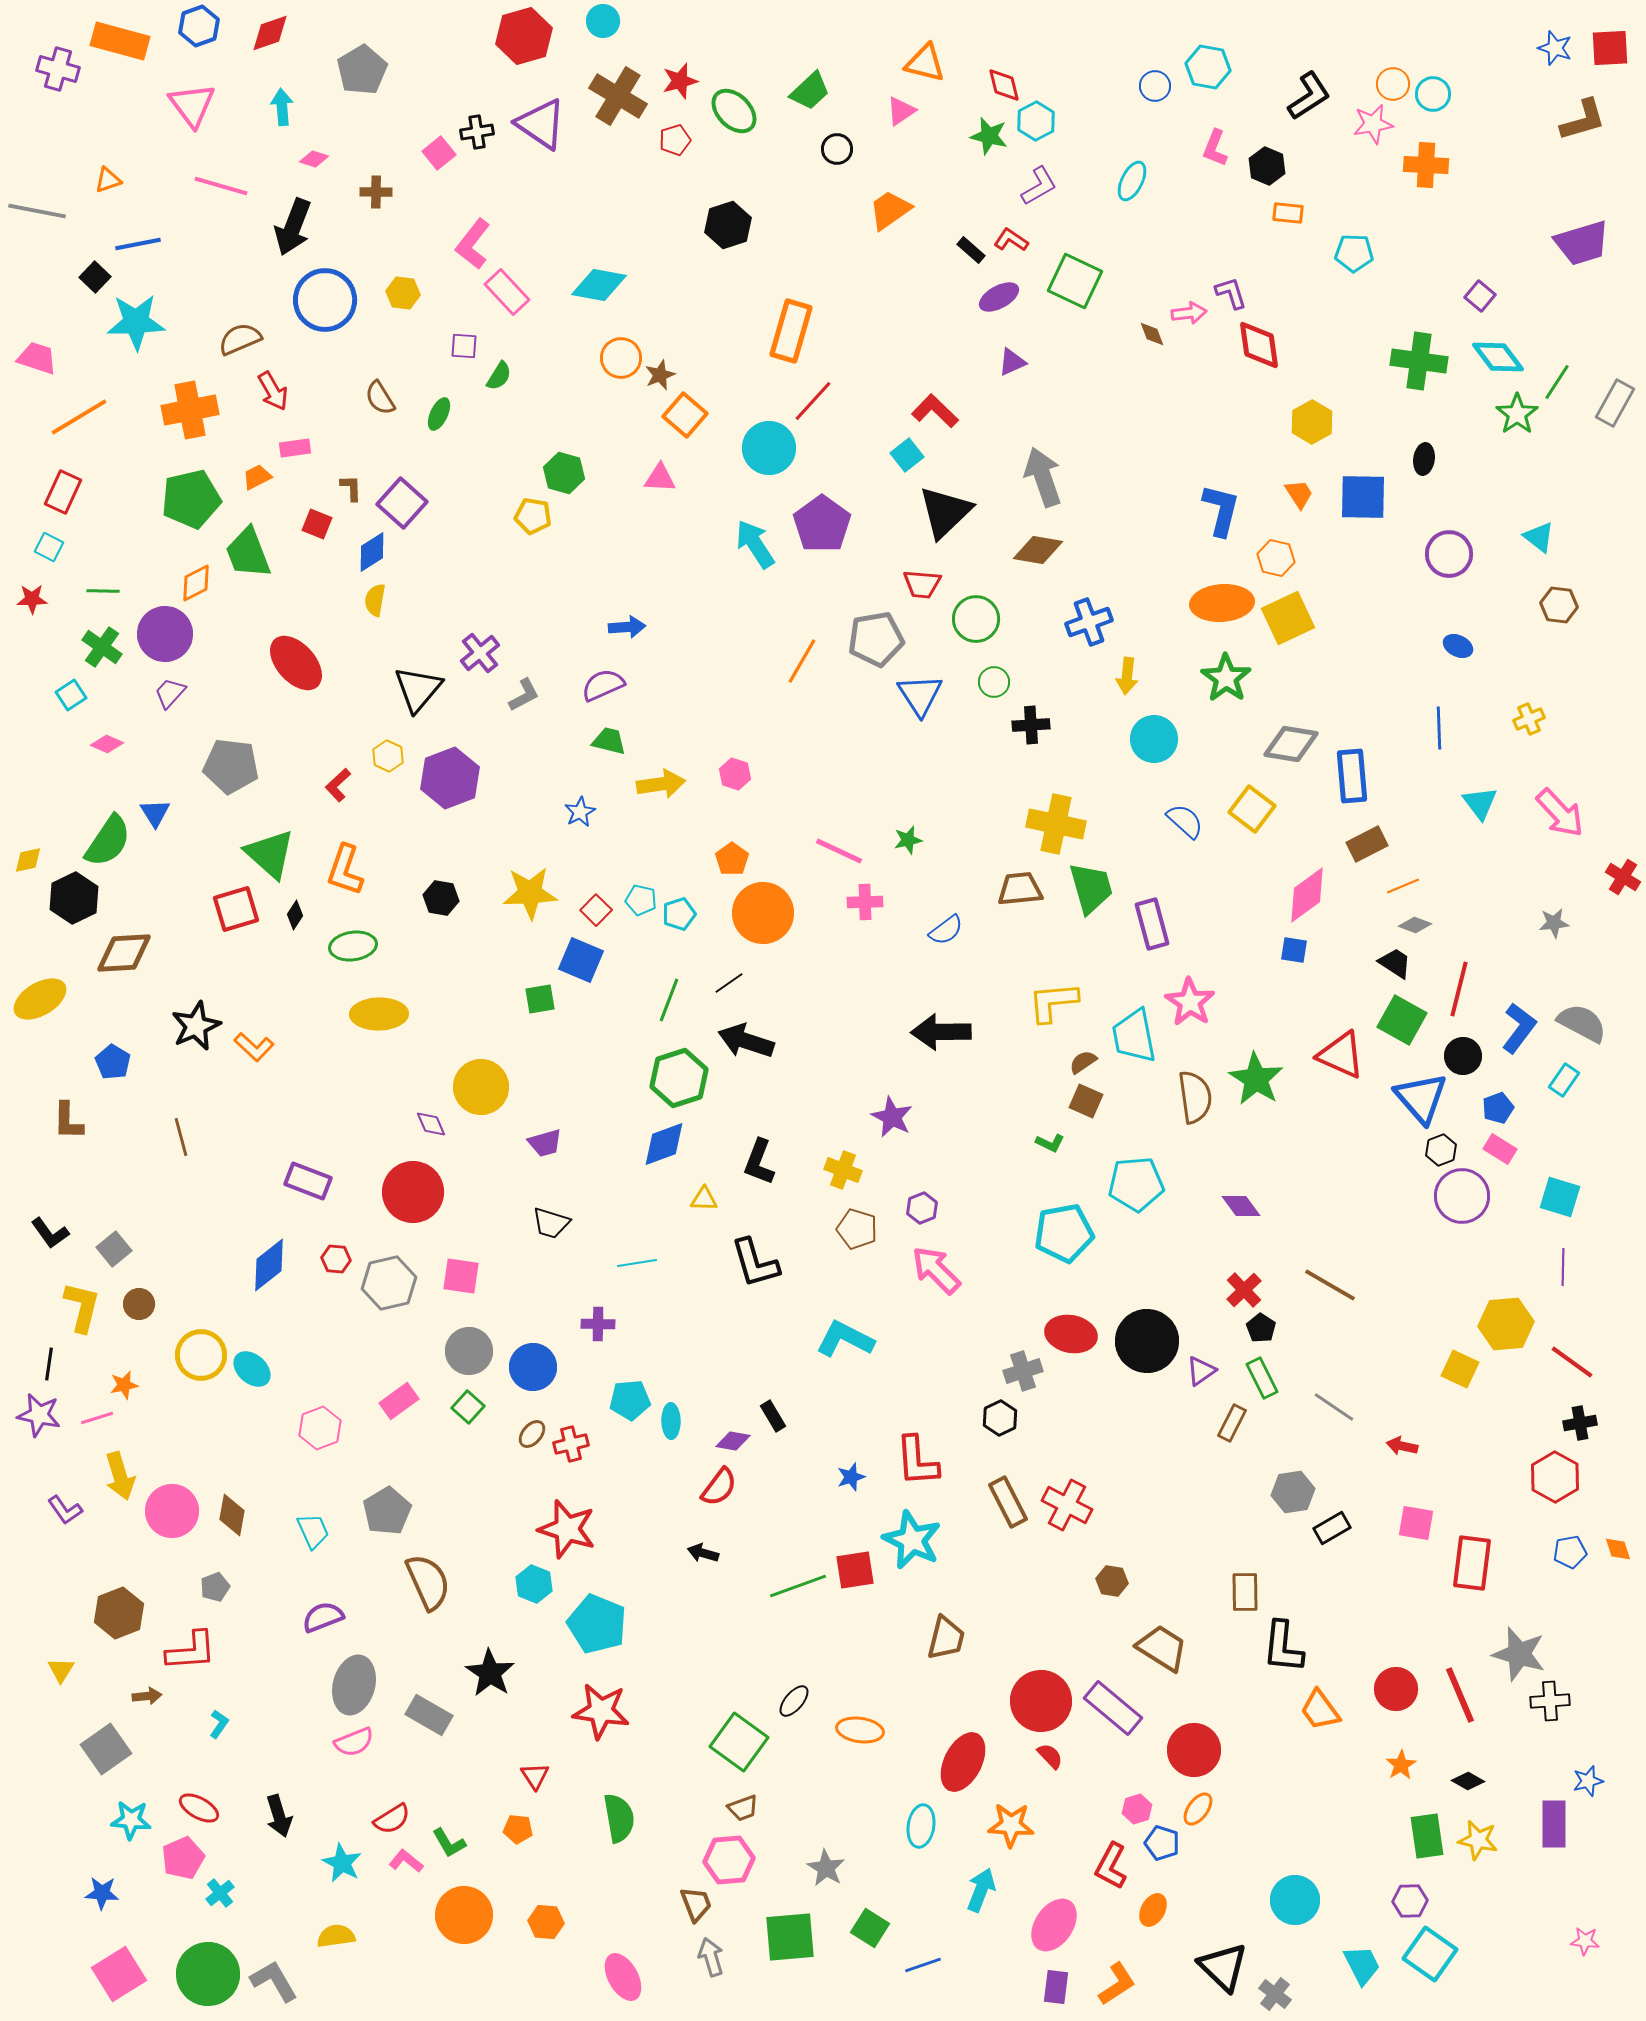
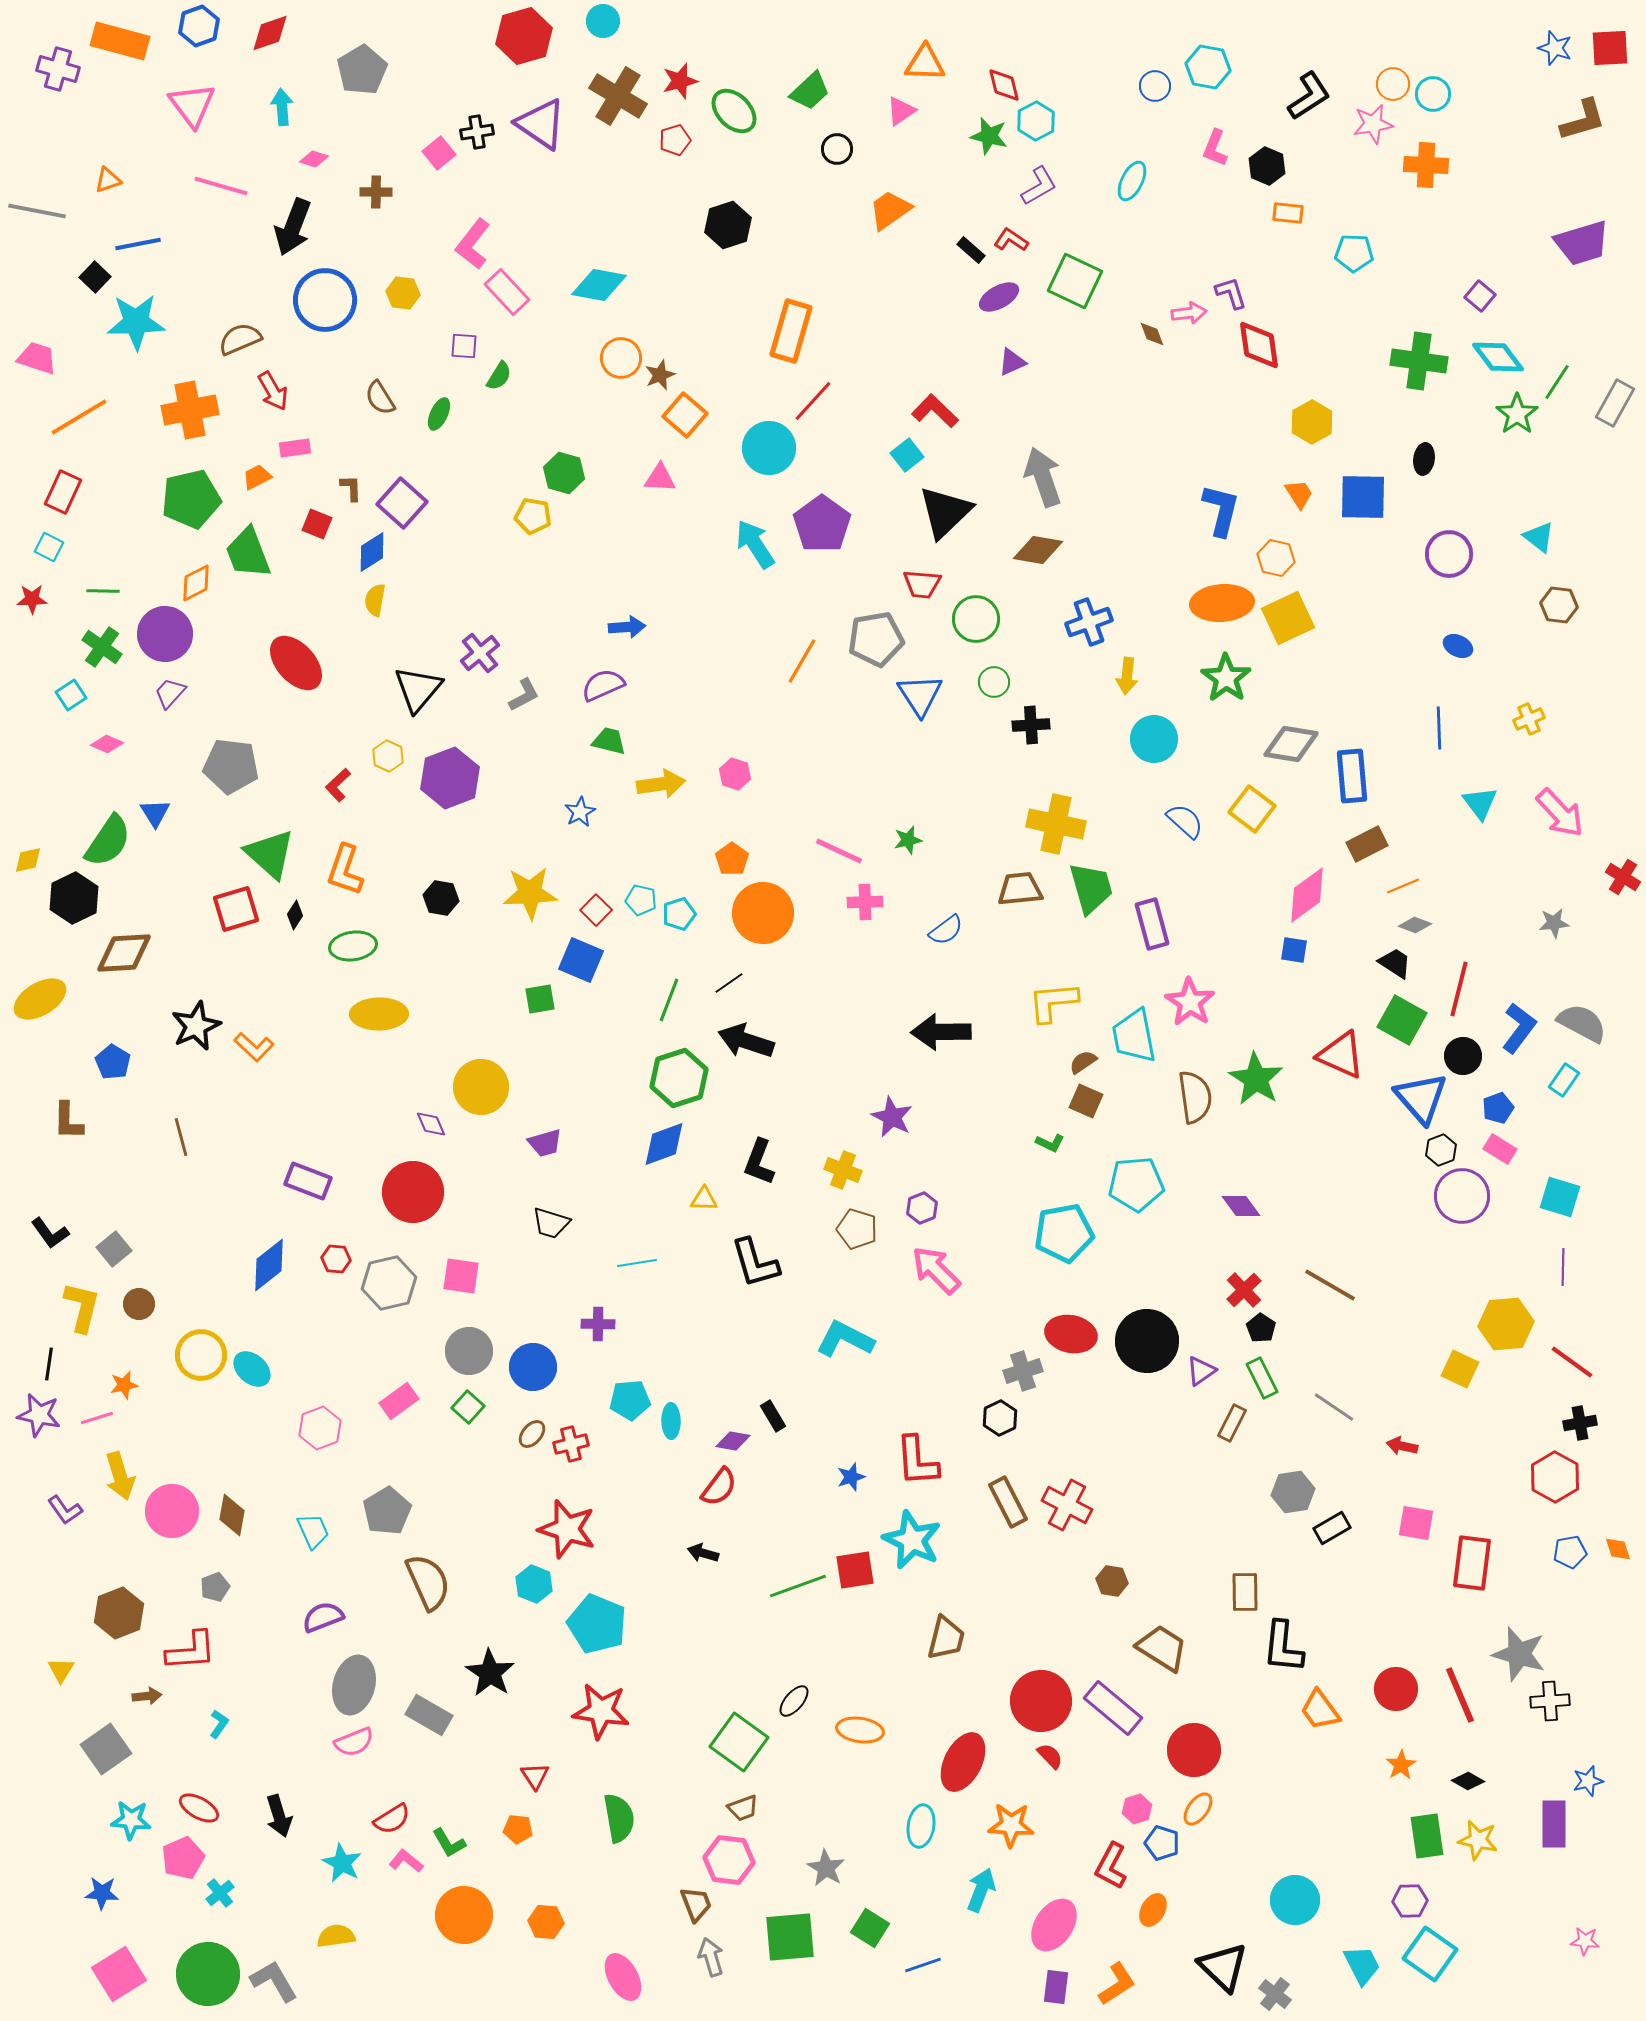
orange triangle at (925, 63): rotated 12 degrees counterclockwise
pink hexagon at (729, 1860): rotated 12 degrees clockwise
